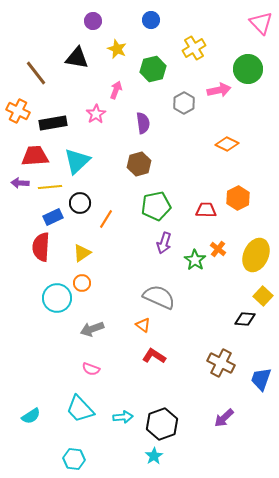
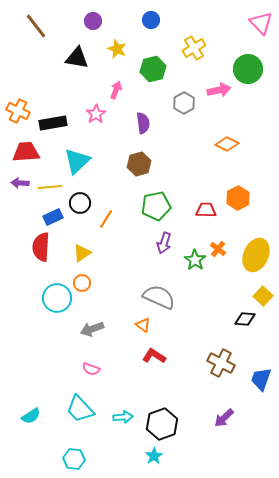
brown line at (36, 73): moved 47 px up
red trapezoid at (35, 156): moved 9 px left, 4 px up
